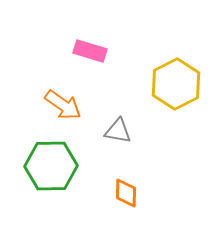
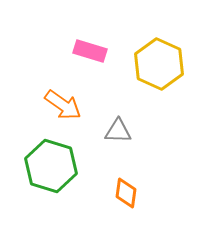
yellow hexagon: moved 17 px left, 20 px up; rotated 9 degrees counterclockwise
gray triangle: rotated 8 degrees counterclockwise
green hexagon: rotated 18 degrees clockwise
orange diamond: rotated 8 degrees clockwise
